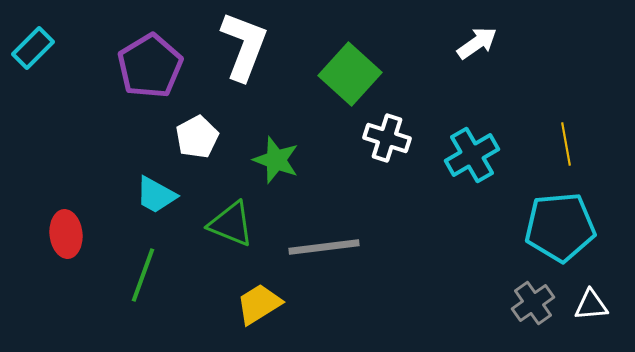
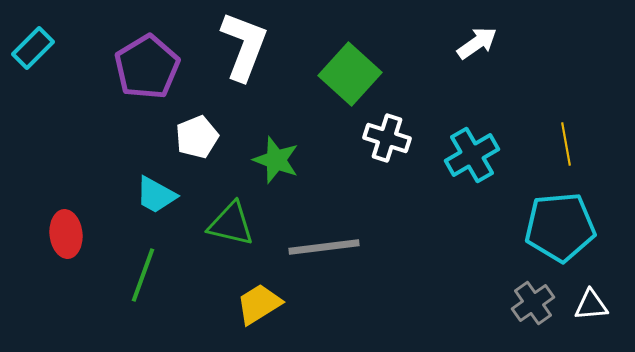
purple pentagon: moved 3 px left, 1 px down
white pentagon: rotated 6 degrees clockwise
green triangle: rotated 9 degrees counterclockwise
